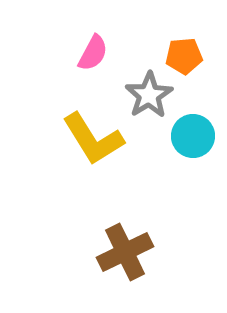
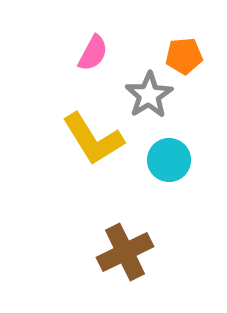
cyan circle: moved 24 px left, 24 px down
